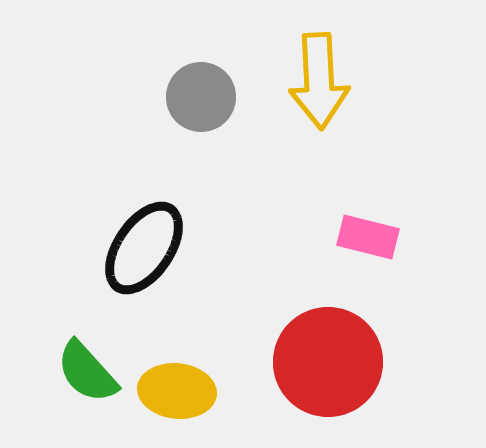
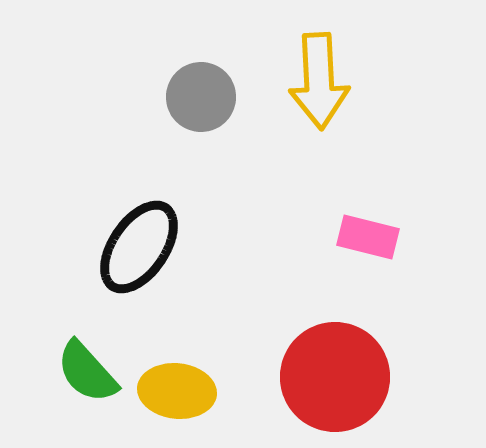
black ellipse: moved 5 px left, 1 px up
red circle: moved 7 px right, 15 px down
